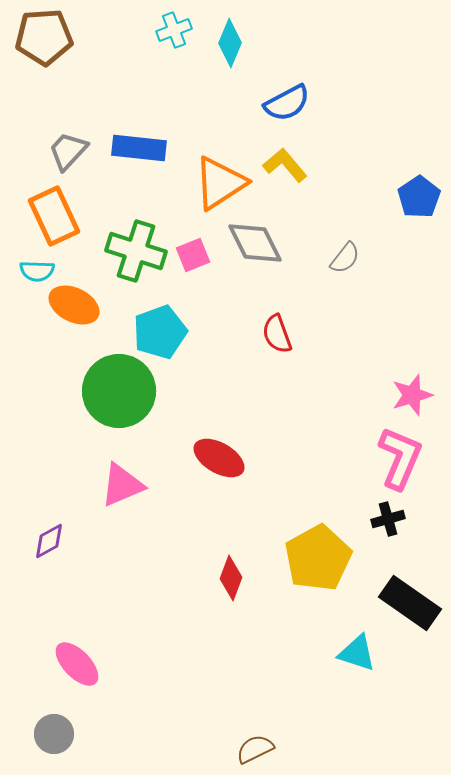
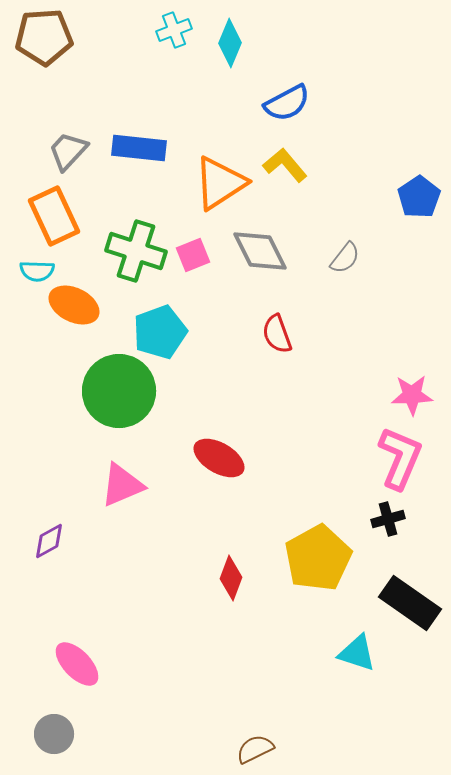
gray diamond: moved 5 px right, 8 px down
pink star: rotated 15 degrees clockwise
